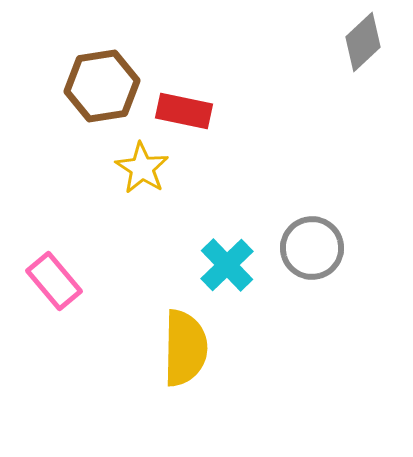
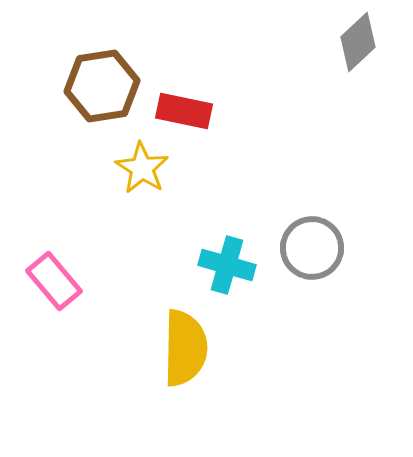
gray diamond: moved 5 px left
cyan cross: rotated 30 degrees counterclockwise
